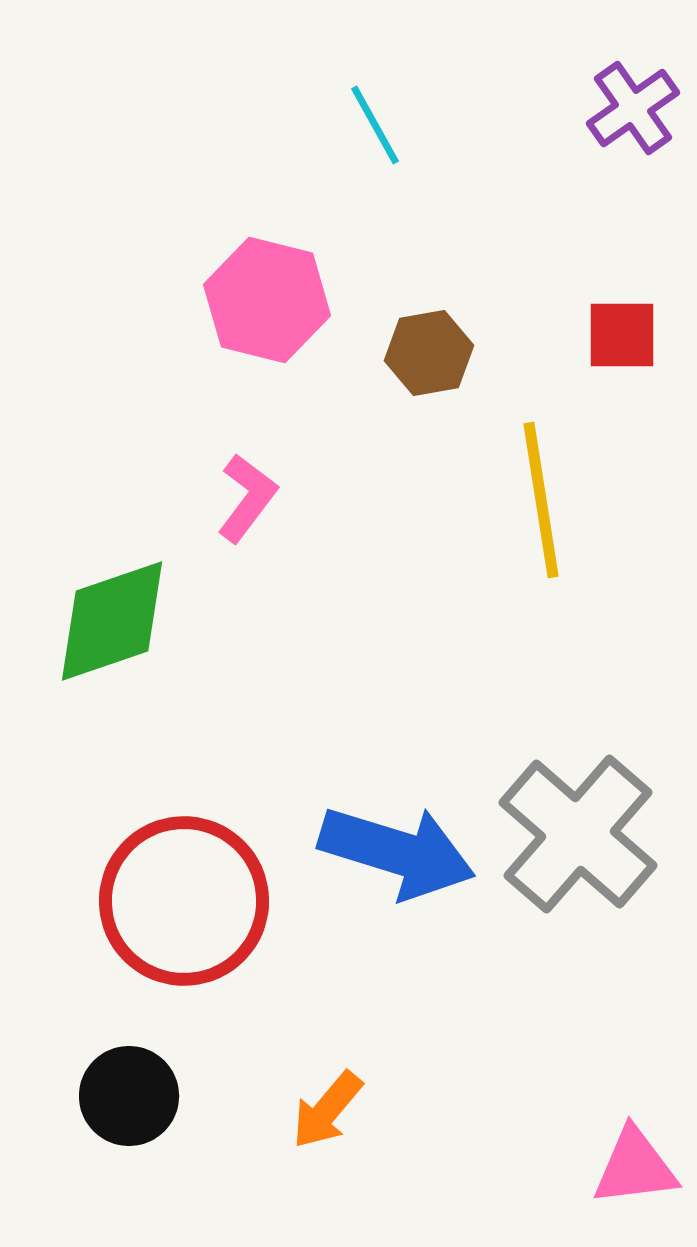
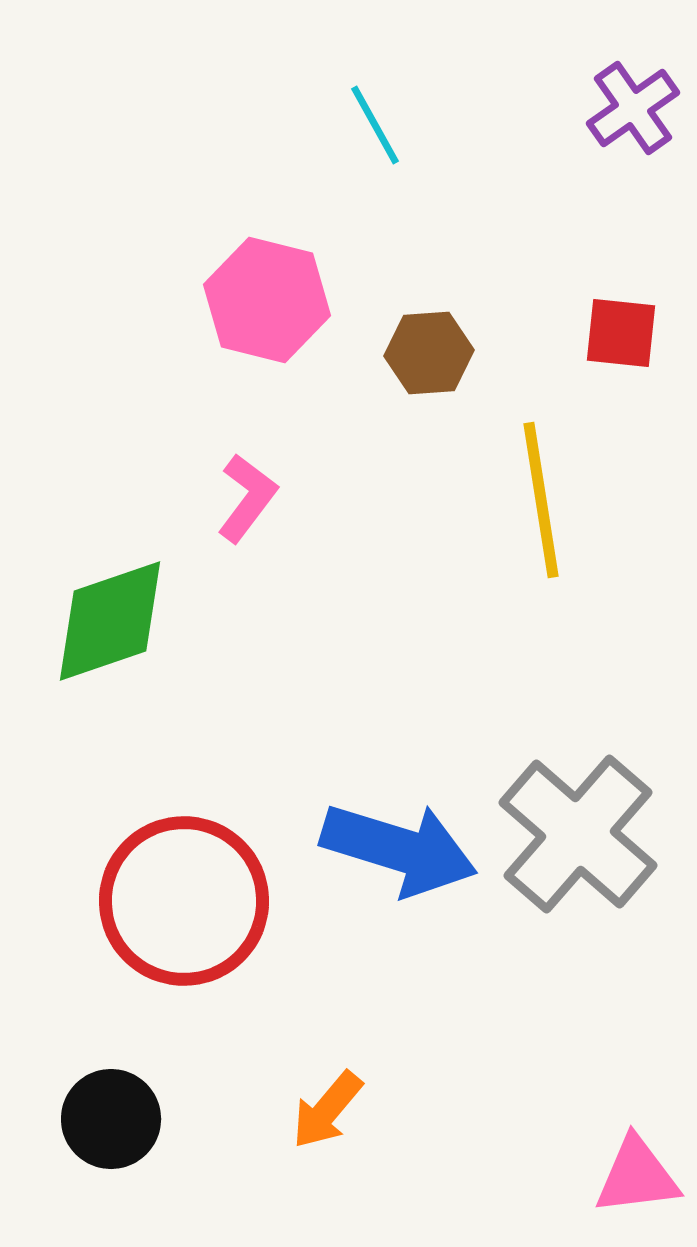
red square: moved 1 px left, 2 px up; rotated 6 degrees clockwise
brown hexagon: rotated 6 degrees clockwise
green diamond: moved 2 px left
blue arrow: moved 2 px right, 3 px up
black circle: moved 18 px left, 23 px down
pink triangle: moved 2 px right, 9 px down
